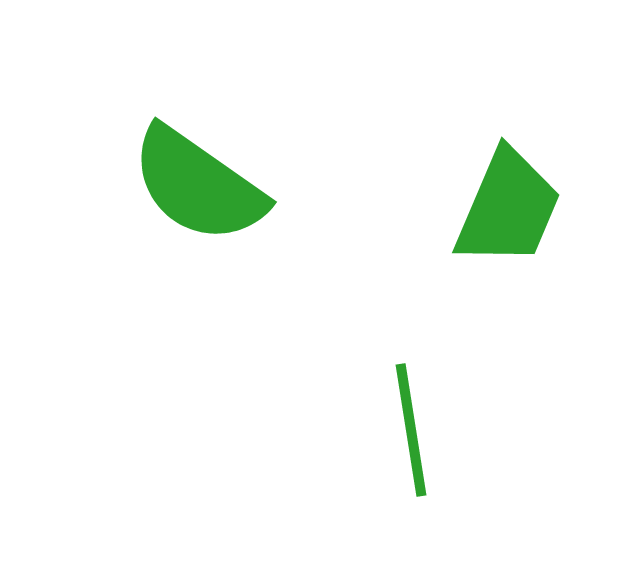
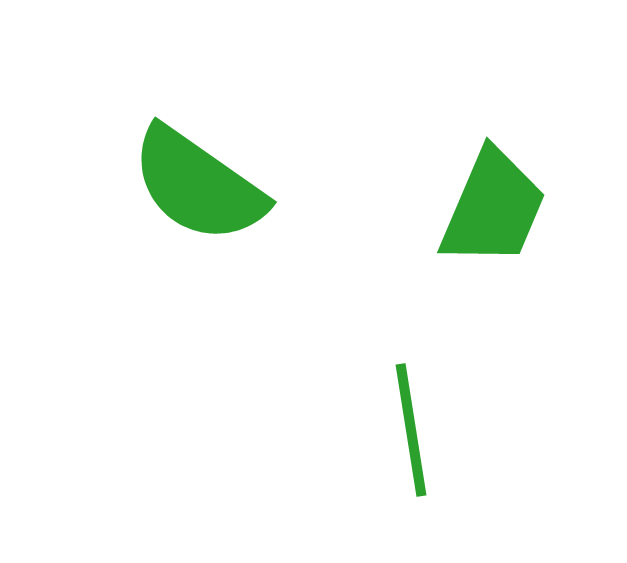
green trapezoid: moved 15 px left
